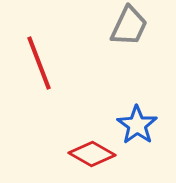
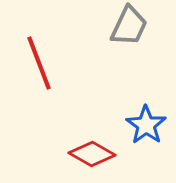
blue star: moved 9 px right
